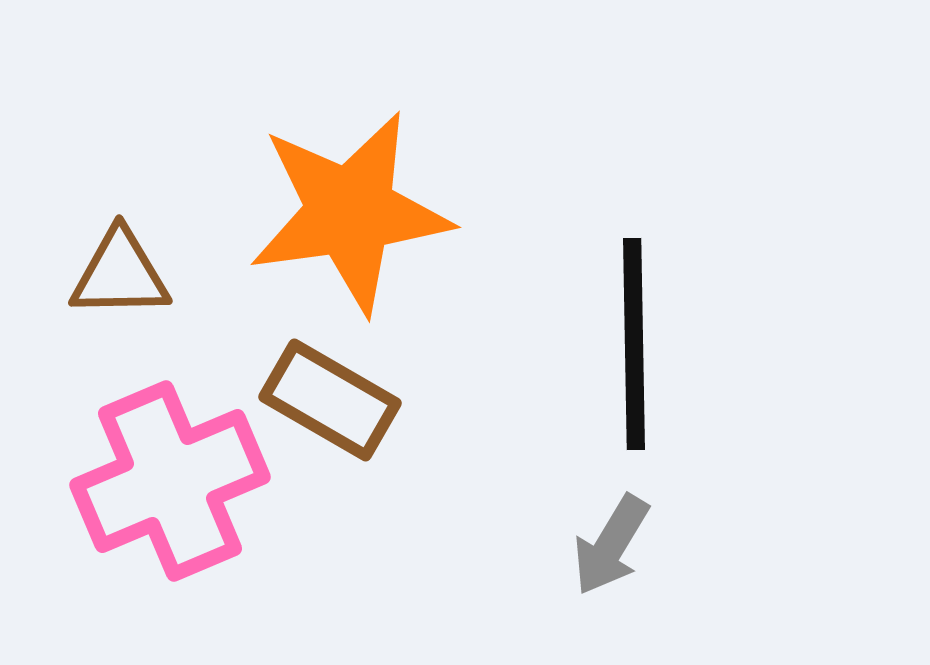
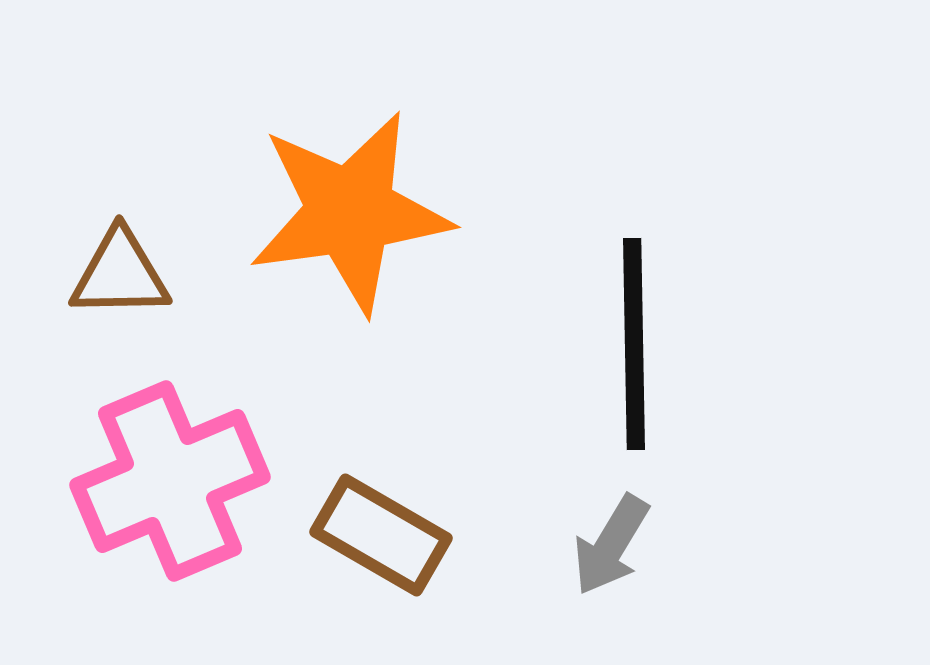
brown rectangle: moved 51 px right, 135 px down
